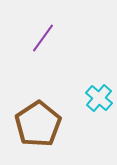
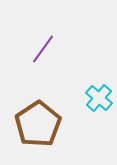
purple line: moved 11 px down
